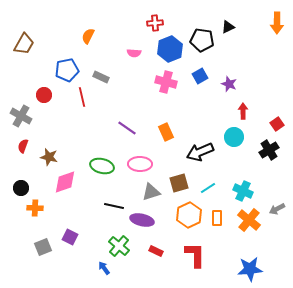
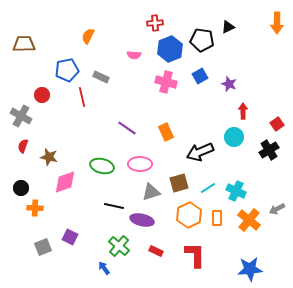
brown trapezoid at (24, 44): rotated 120 degrees counterclockwise
pink semicircle at (134, 53): moved 2 px down
red circle at (44, 95): moved 2 px left
cyan cross at (243, 191): moved 7 px left
